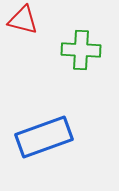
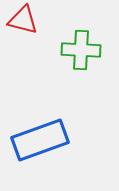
blue rectangle: moved 4 px left, 3 px down
